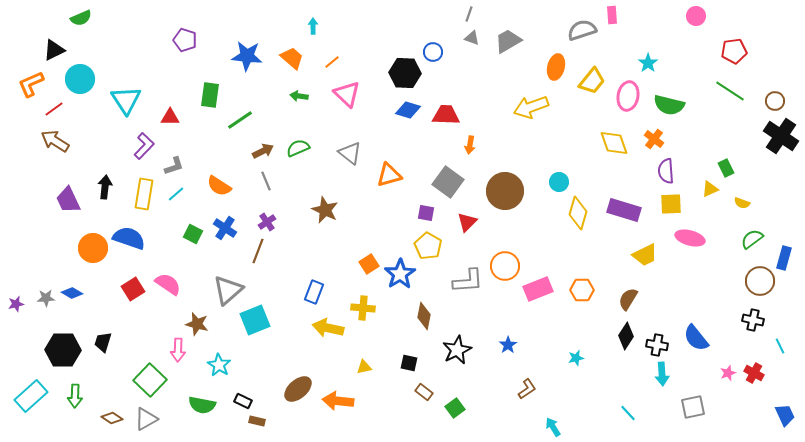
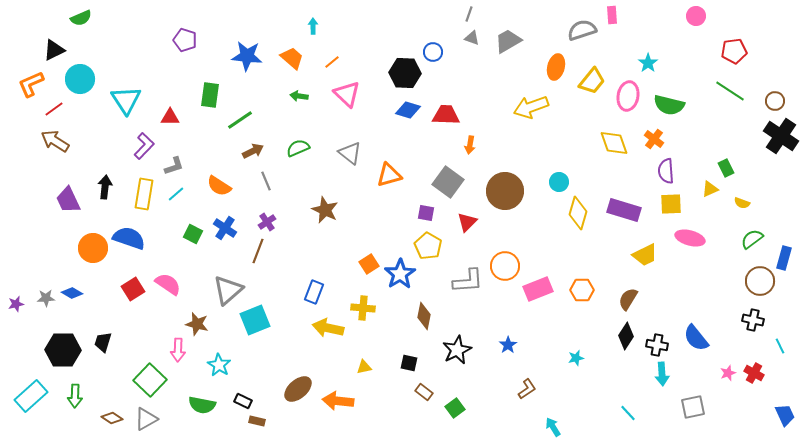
brown arrow at (263, 151): moved 10 px left
